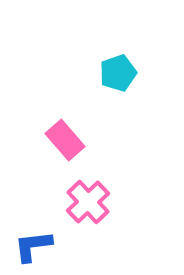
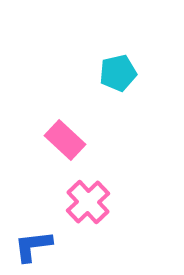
cyan pentagon: rotated 6 degrees clockwise
pink rectangle: rotated 6 degrees counterclockwise
